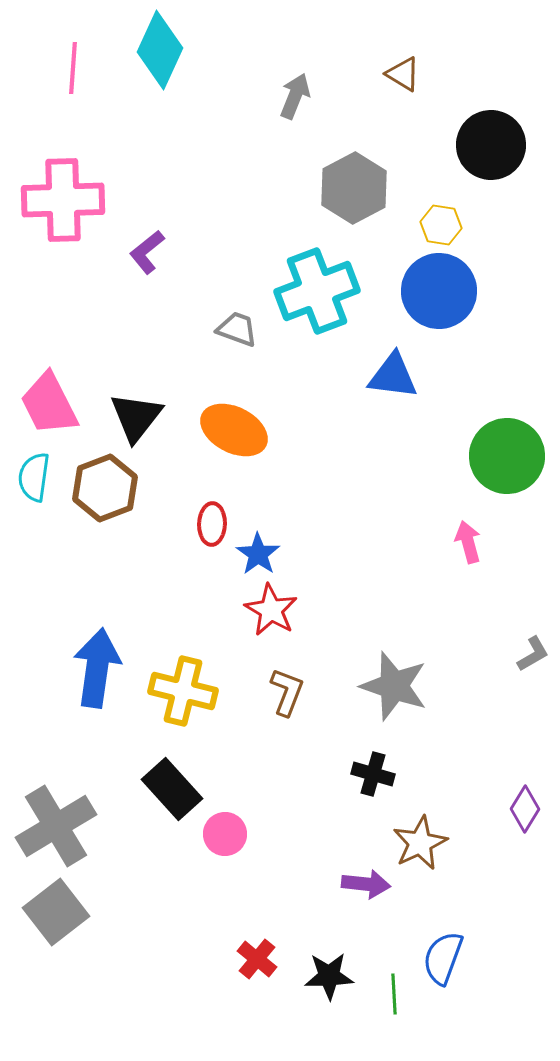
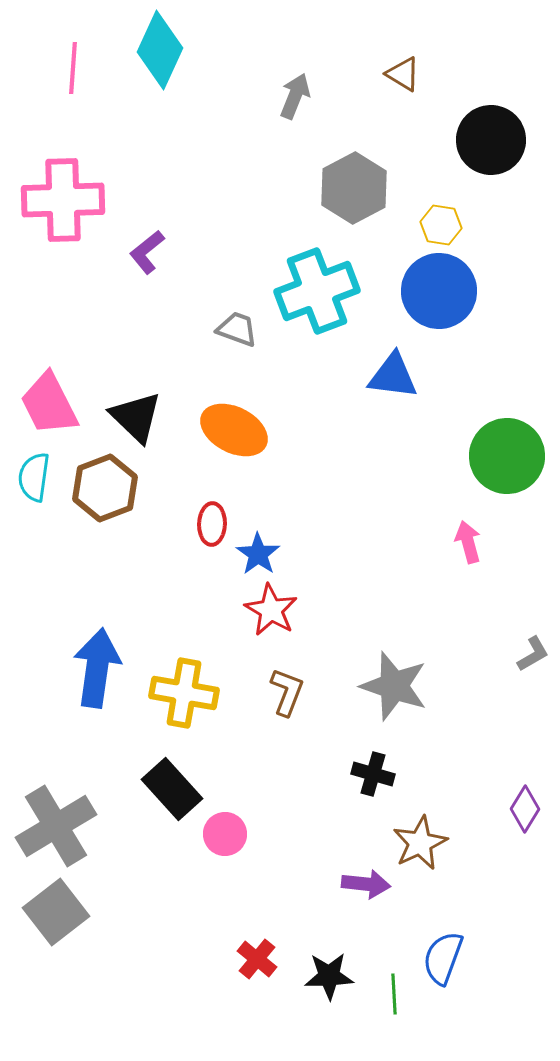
black circle: moved 5 px up
black triangle: rotated 24 degrees counterclockwise
yellow cross: moved 1 px right, 2 px down; rotated 4 degrees counterclockwise
